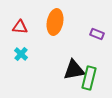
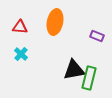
purple rectangle: moved 2 px down
